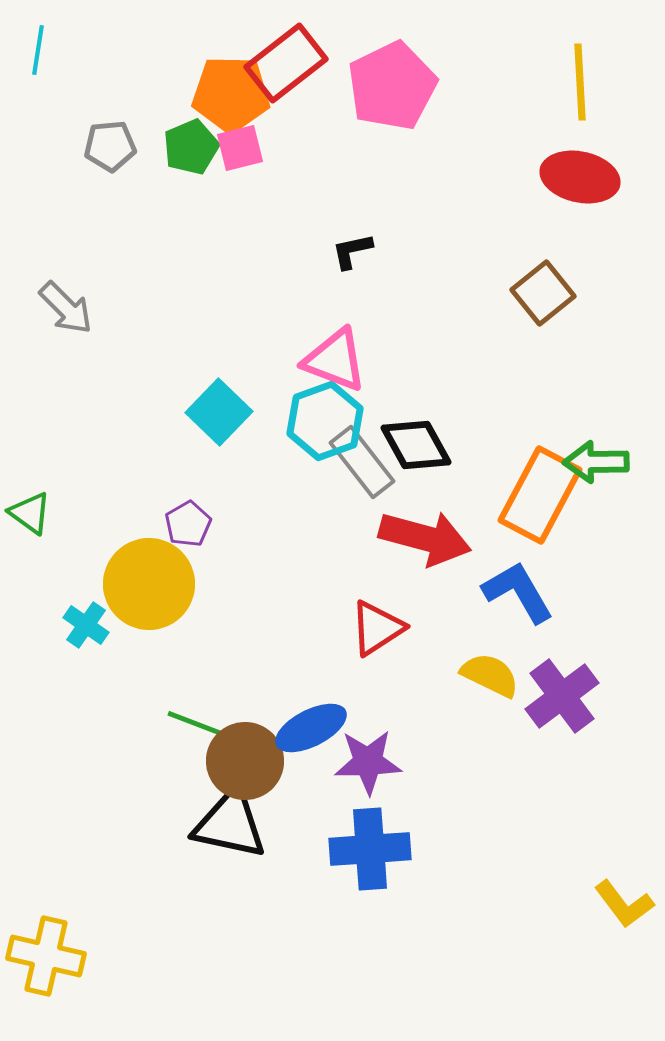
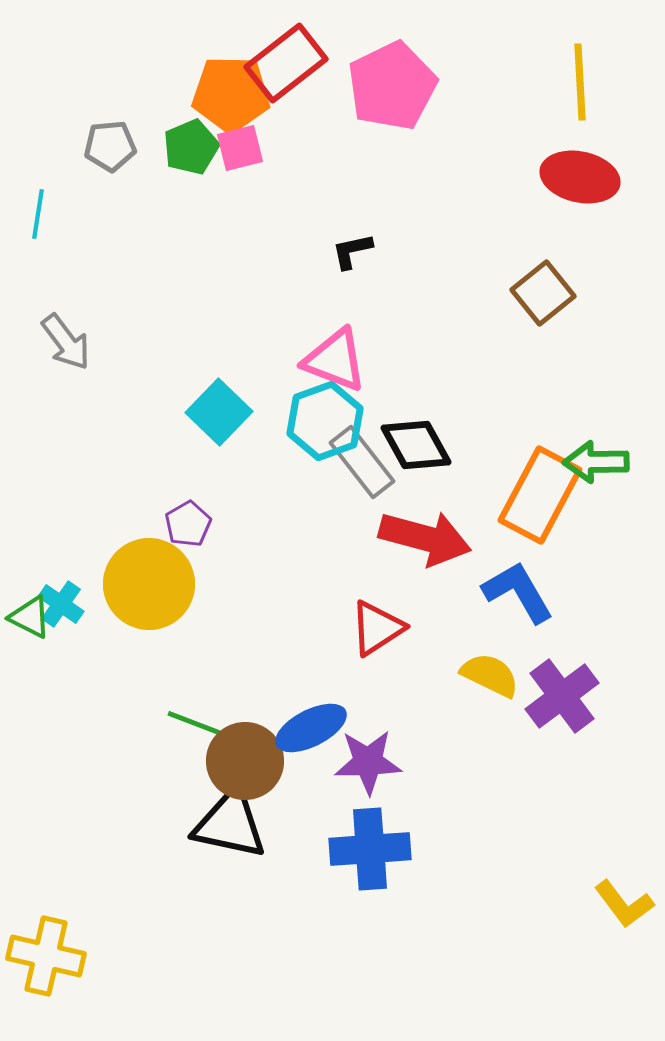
cyan line: moved 164 px down
gray arrow: moved 34 px down; rotated 8 degrees clockwise
green triangle: moved 104 px down; rotated 9 degrees counterclockwise
cyan cross: moved 25 px left, 21 px up
